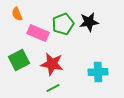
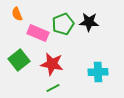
black star: rotated 12 degrees clockwise
green square: rotated 10 degrees counterclockwise
